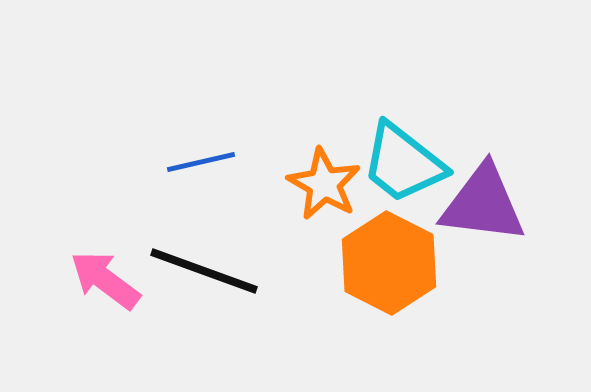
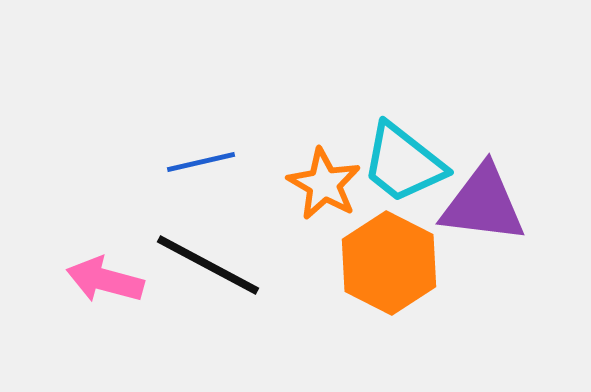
black line: moved 4 px right, 6 px up; rotated 8 degrees clockwise
pink arrow: rotated 22 degrees counterclockwise
